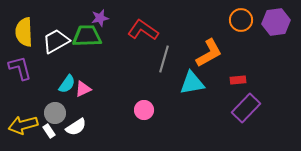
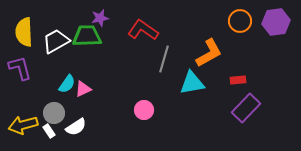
orange circle: moved 1 px left, 1 px down
gray circle: moved 1 px left
